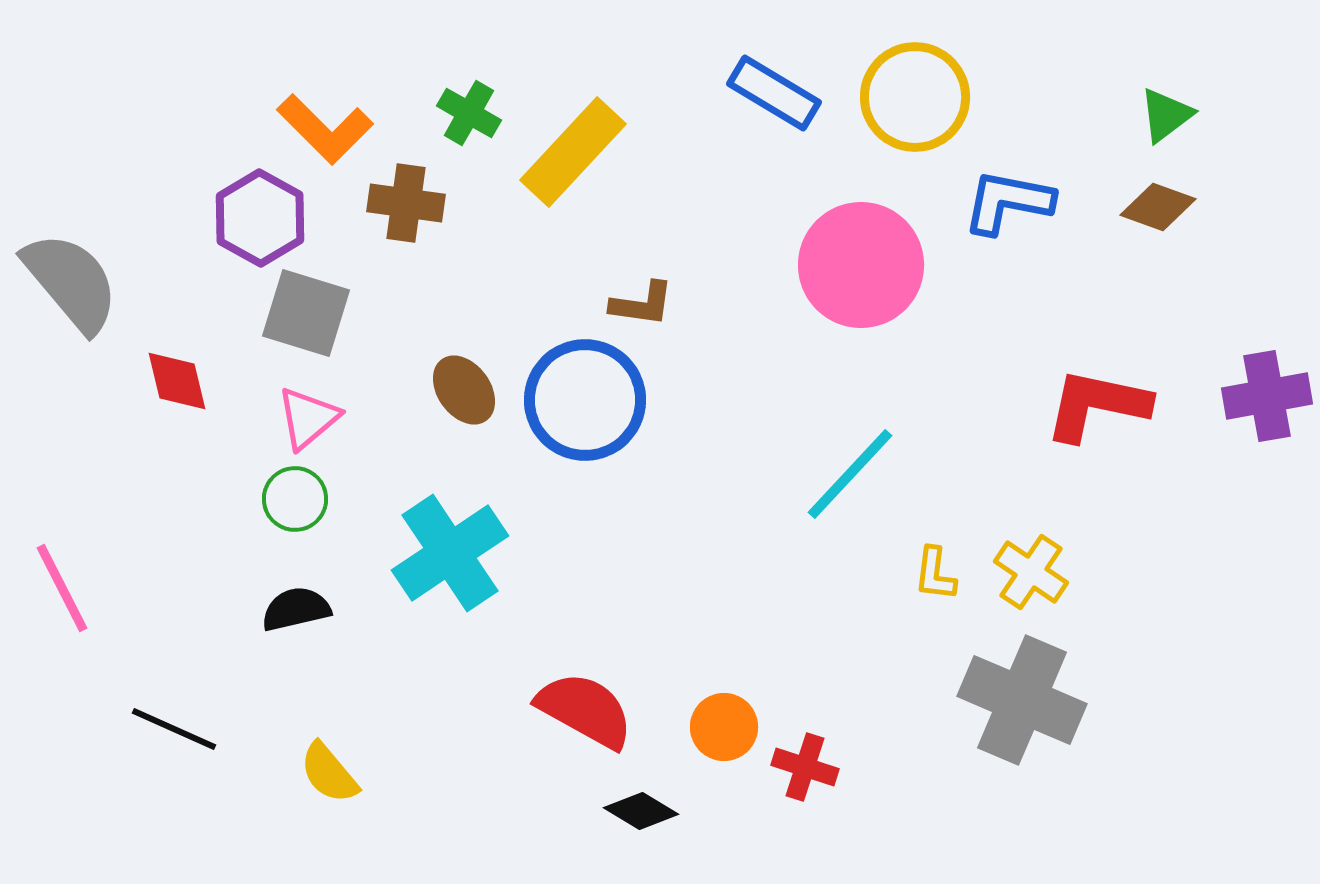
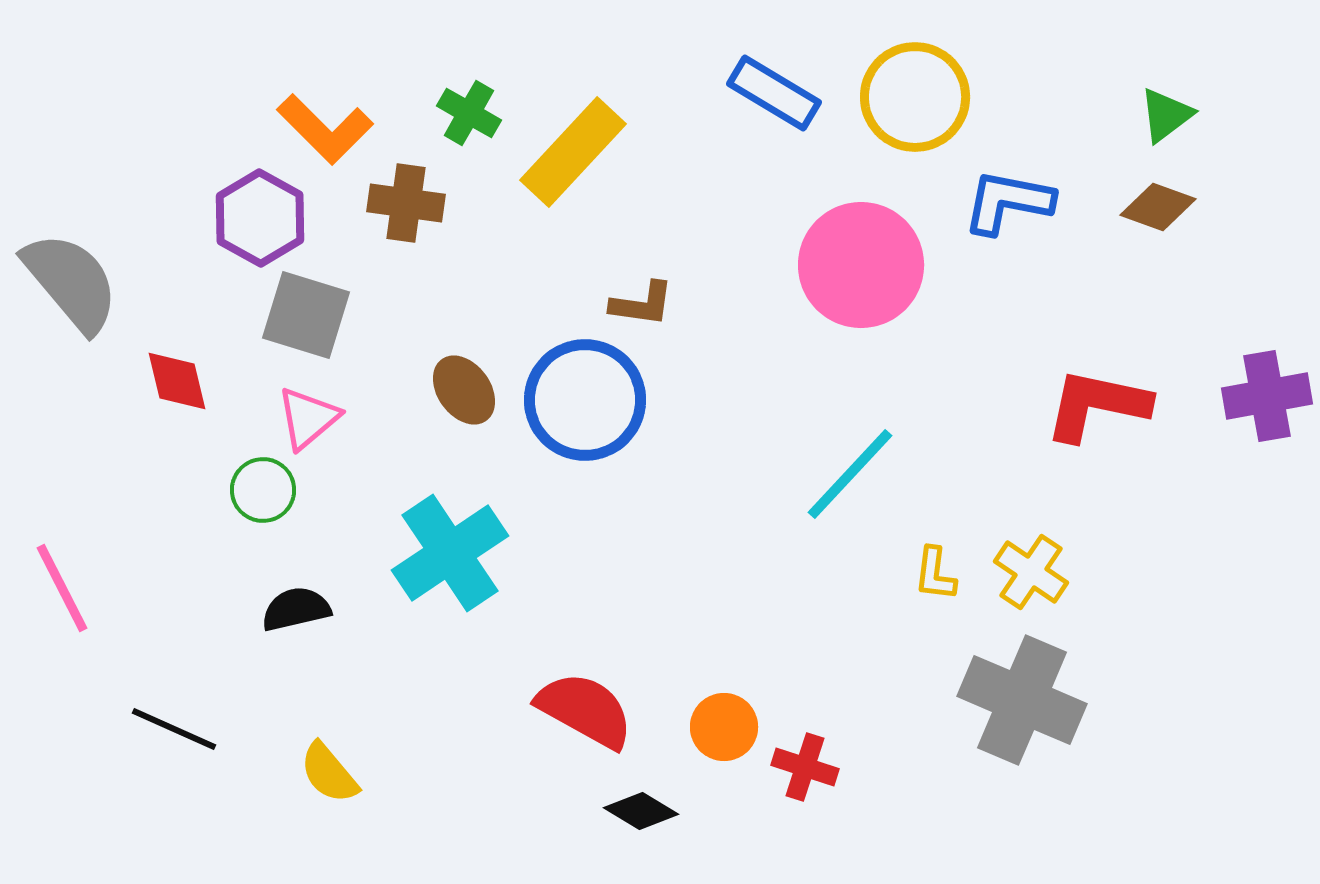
gray square: moved 2 px down
green circle: moved 32 px left, 9 px up
